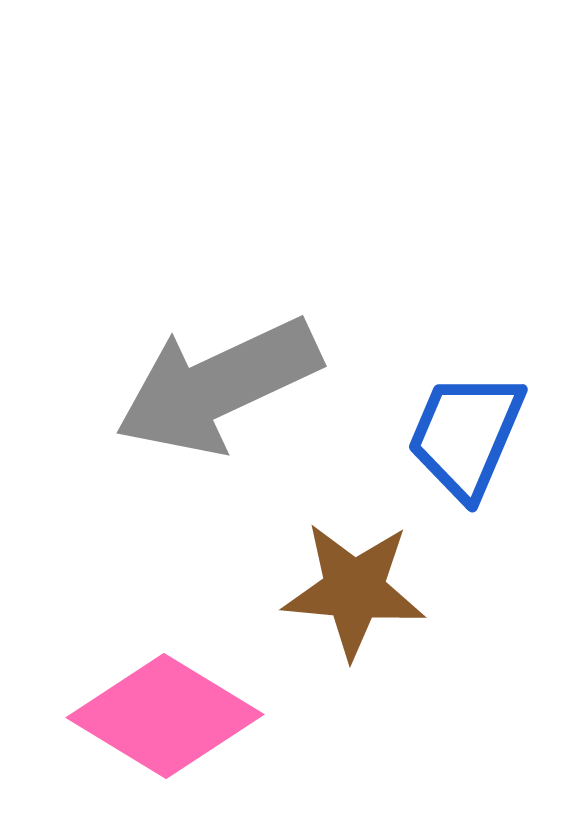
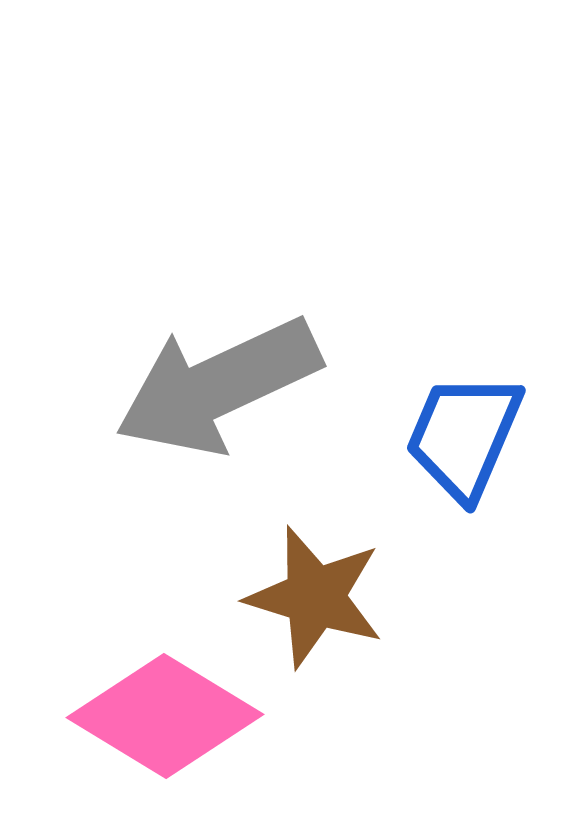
blue trapezoid: moved 2 px left, 1 px down
brown star: moved 39 px left, 7 px down; rotated 12 degrees clockwise
